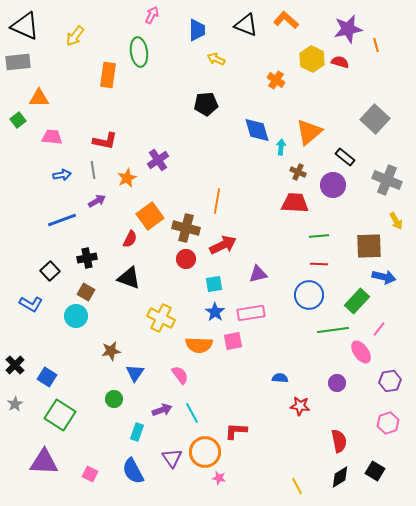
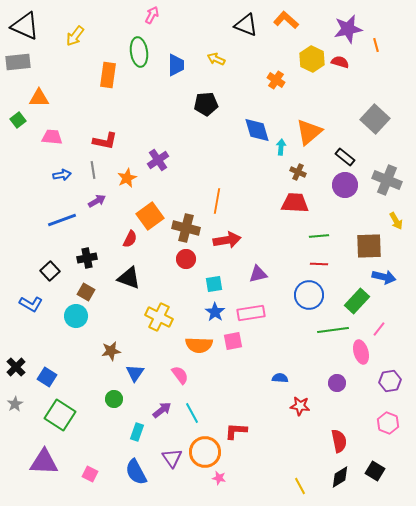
blue trapezoid at (197, 30): moved 21 px left, 35 px down
purple circle at (333, 185): moved 12 px right
red arrow at (223, 245): moved 4 px right, 5 px up; rotated 16 degrees clockwise
yellow cross at (161, 318): moved 2 px left, 1 px up
pink ellipse at (361, 352): rotated 20 degrees clockwise
black cross at (15, 365): moved 1 px right, 2 px down
purple arrow at (162, 410): rotated 18 degrees counterclockwise
pink hexagon at (388, 423): rotated 20 degrees counterclockwise
blue semicircle at (133, 471): moved 3 px right, 1 px down
yellow line at (297, 486): moved 3 px right
